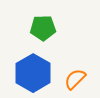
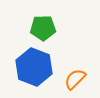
blue hexagon: moved 1 px right, 6 px up; rotated 9 degrees counterclockwise
